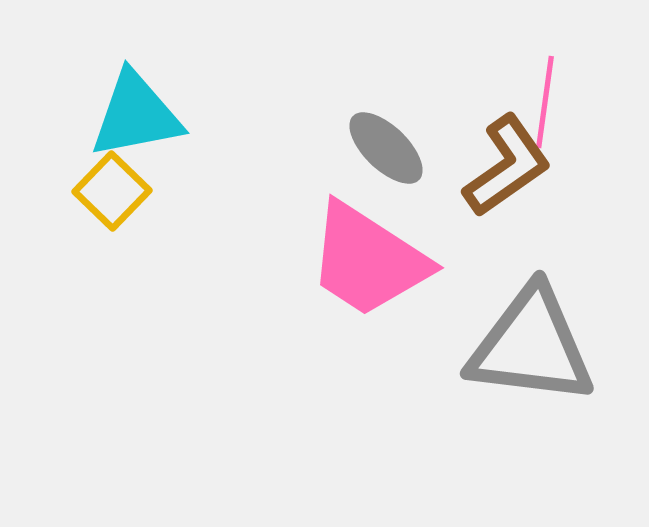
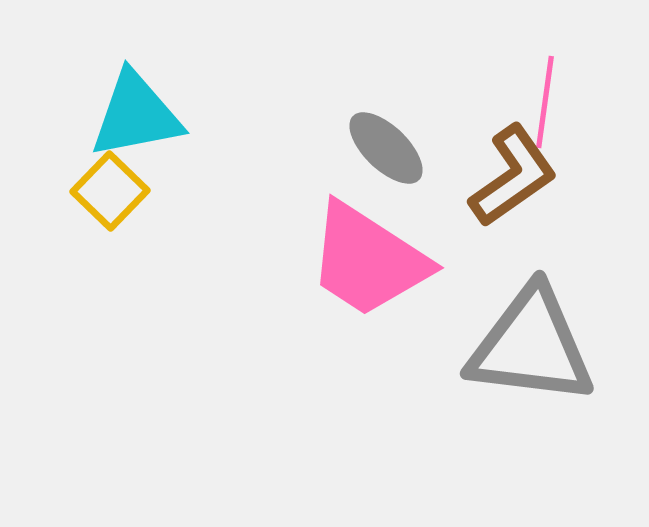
brown L-shape: moved 6 px right, 10 px down
yellow square: moved 2 px left
